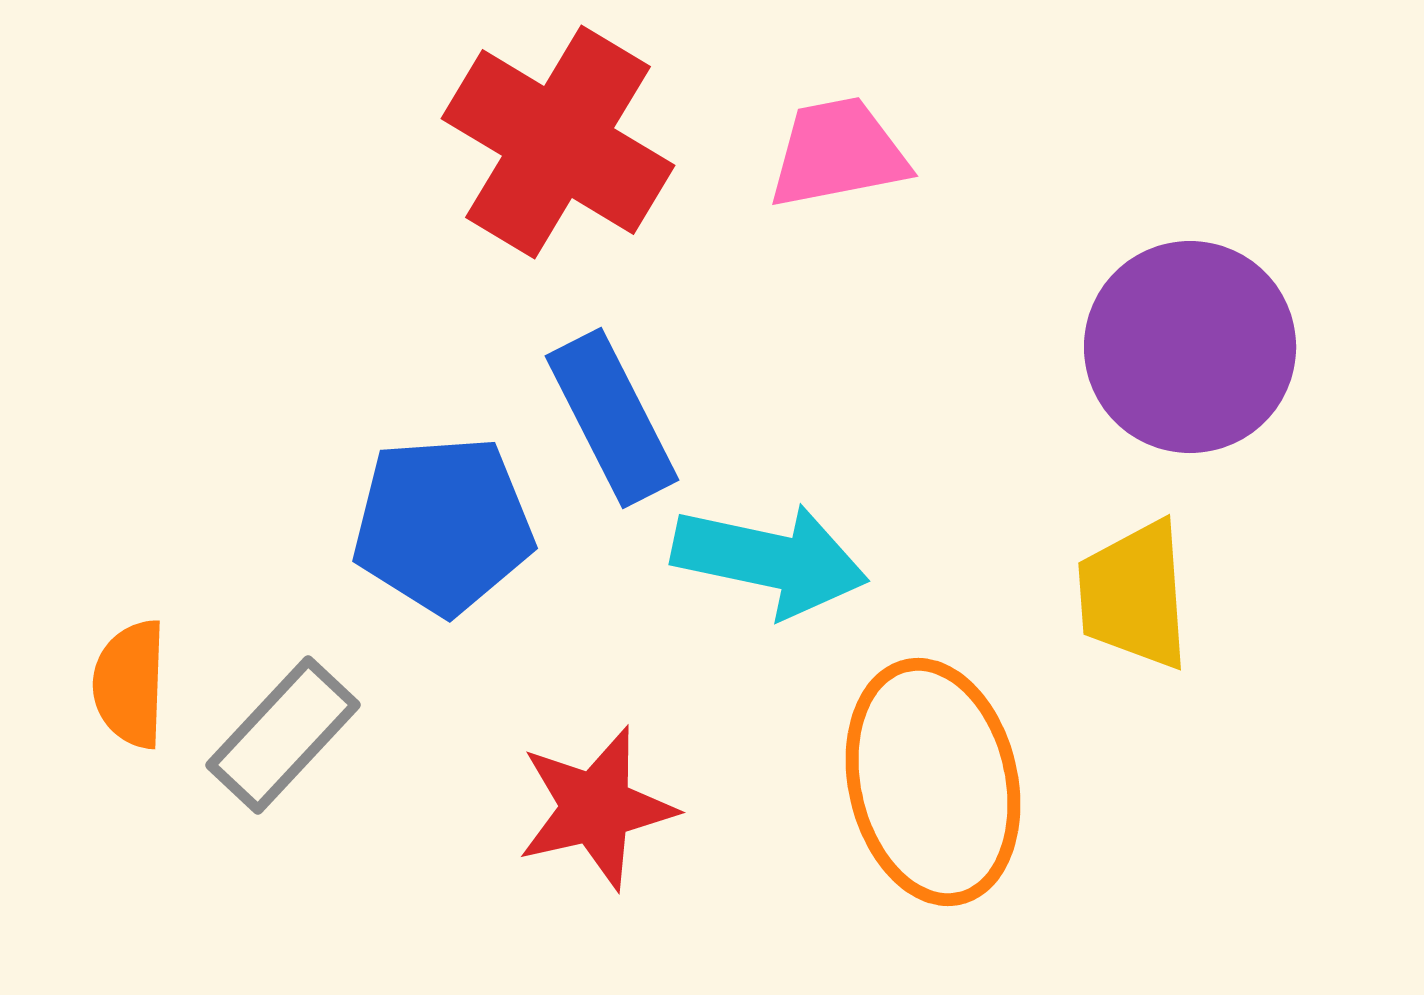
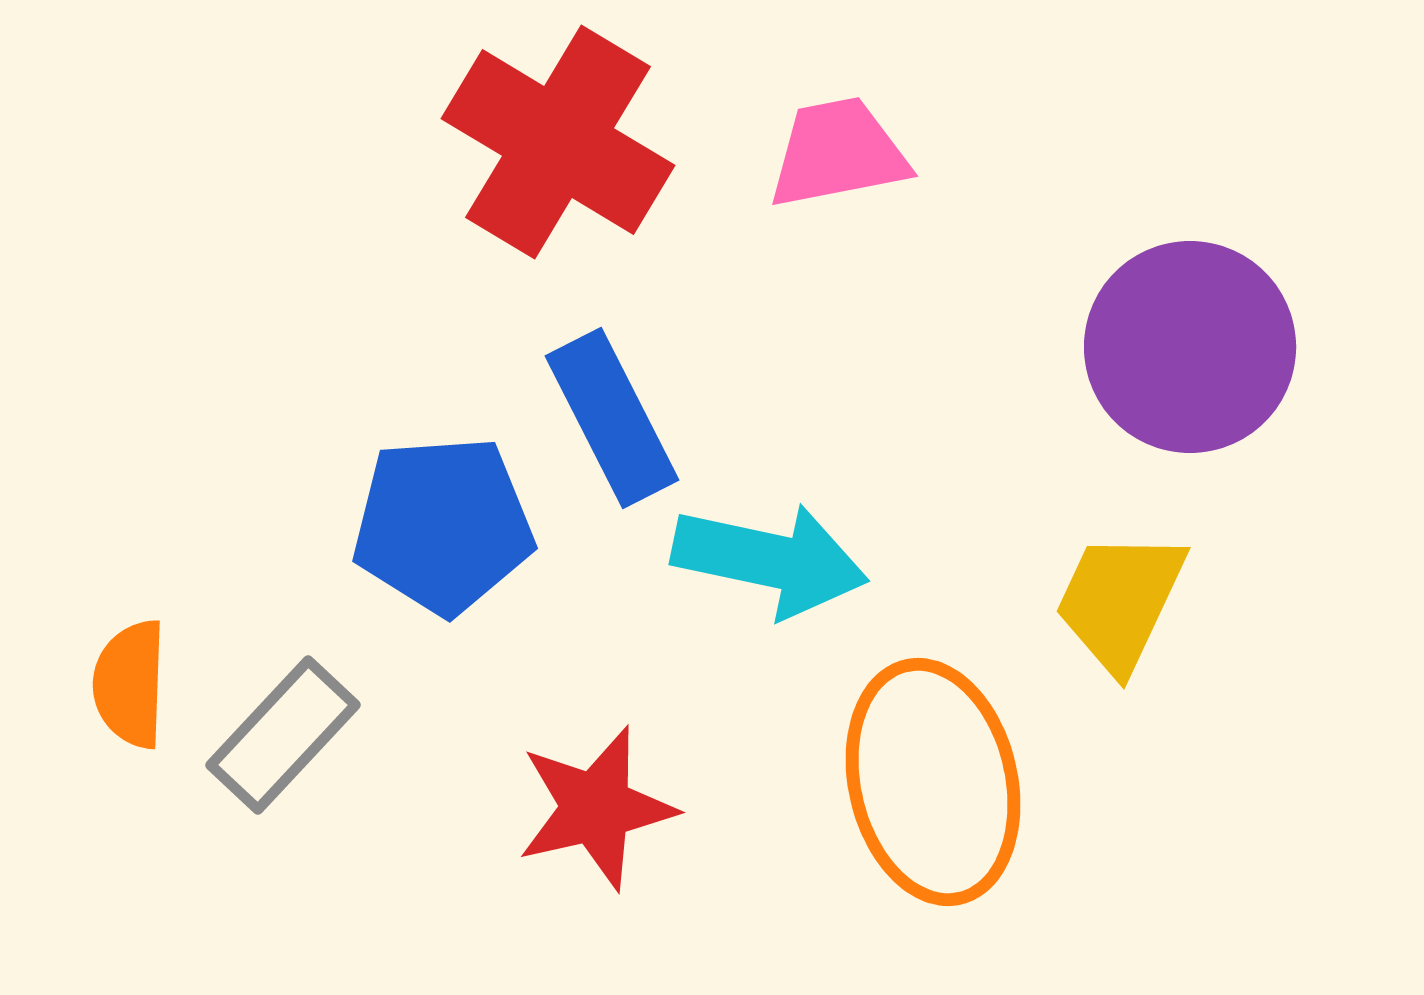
yellow trapezoid: moved 14 px left, 6 px down; rotated 29 degrees clockwise
